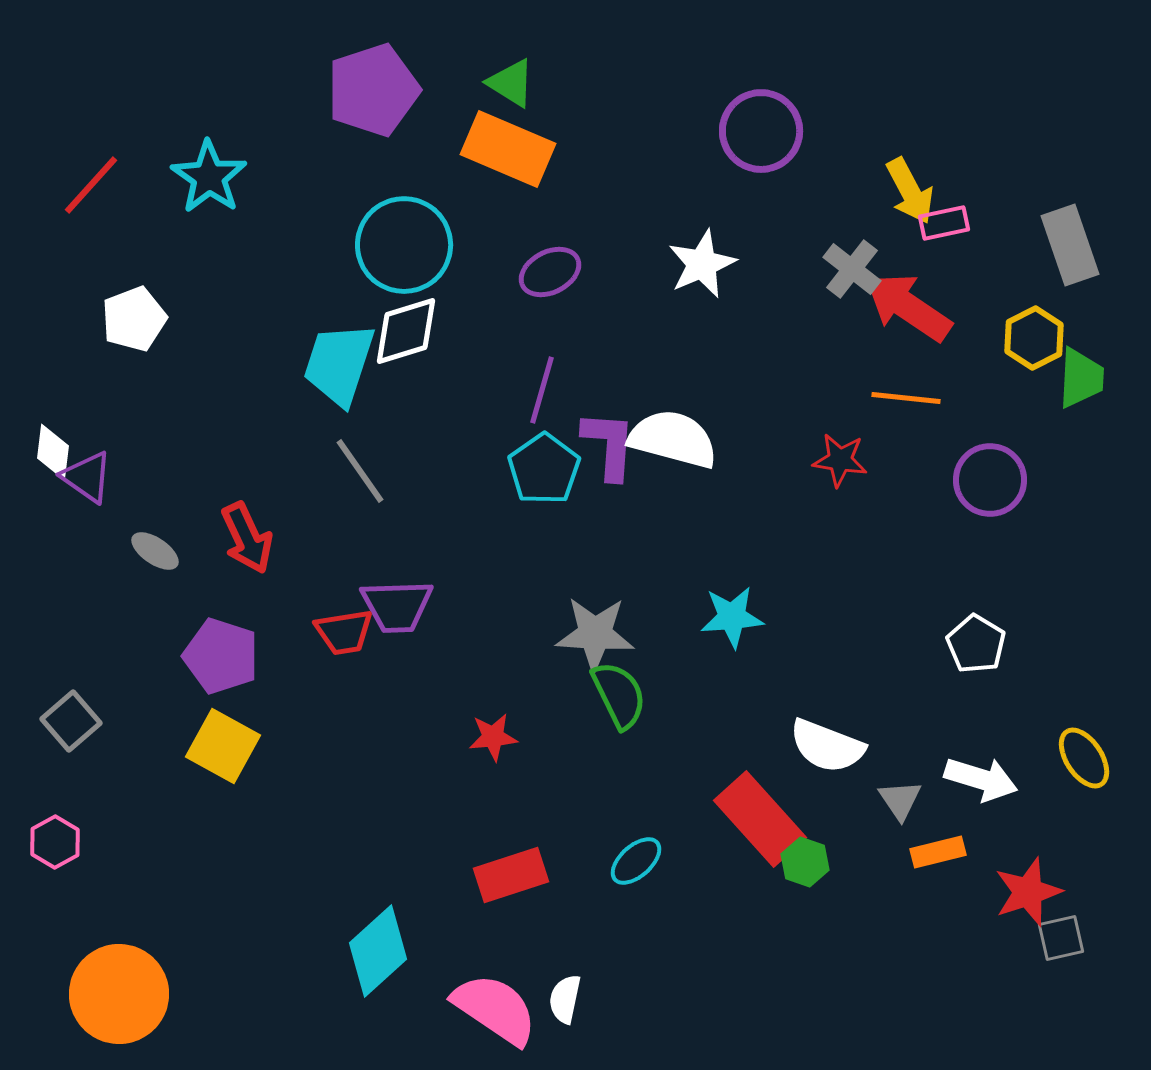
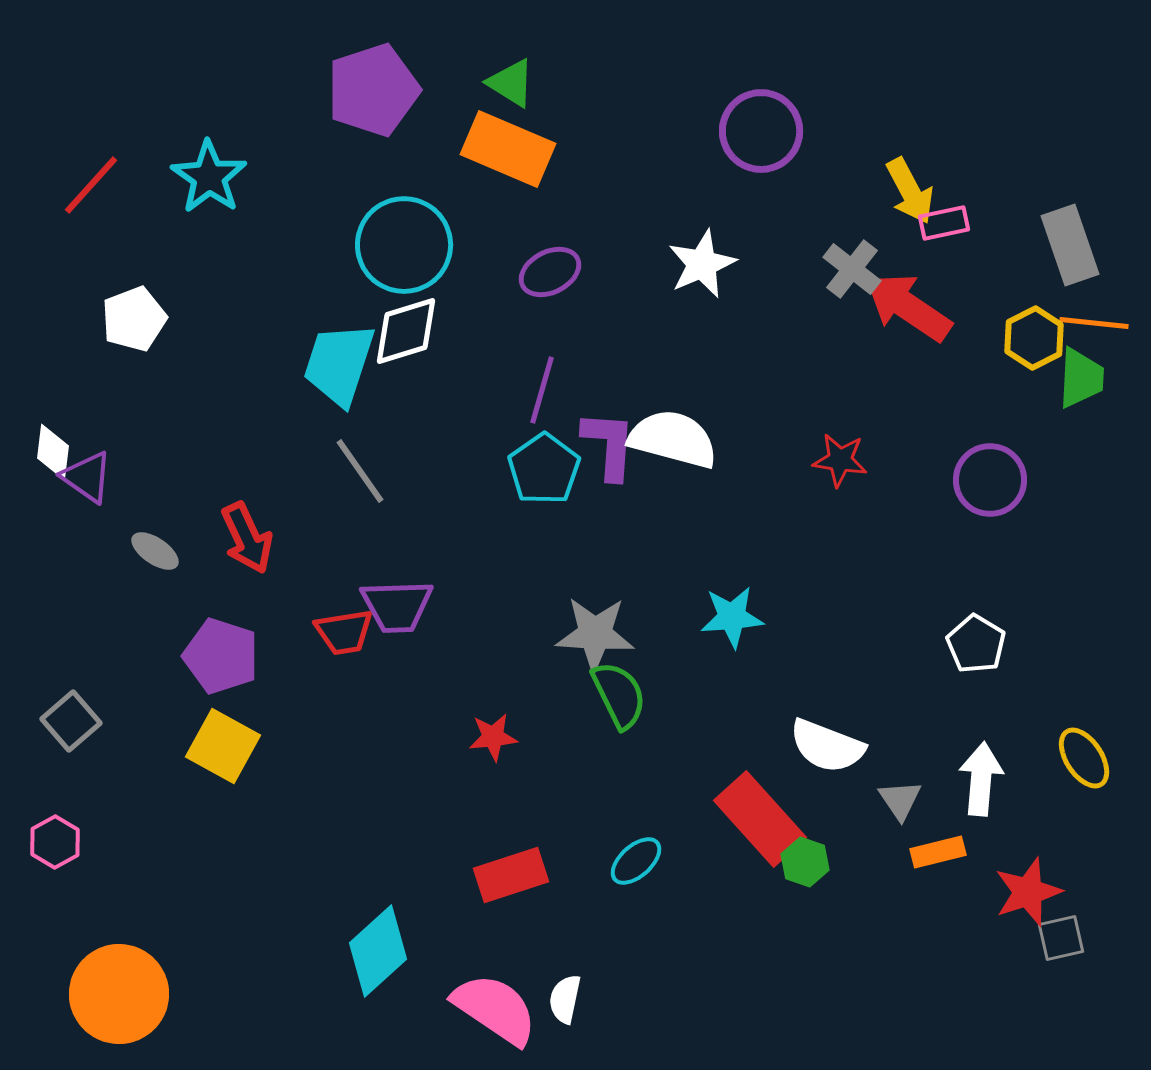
orange line at (906, 398): moved 188 px right, 75 px up
white arrow at (981, 779): rotated 102 degrees counterclockwise
